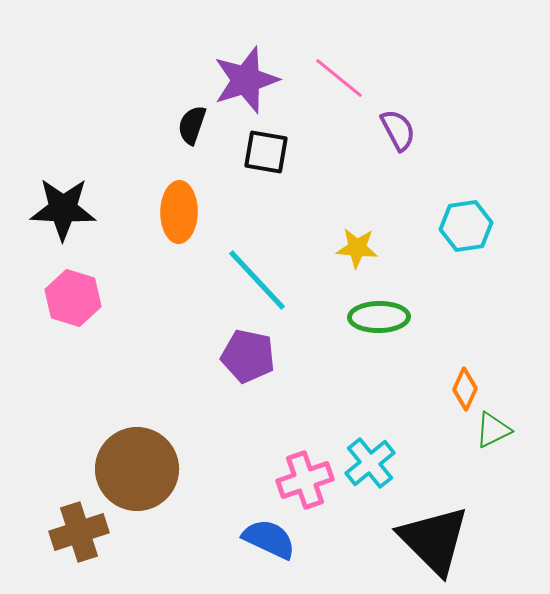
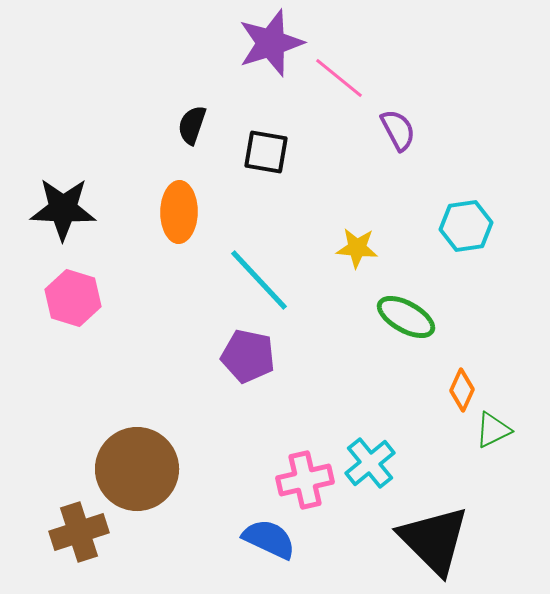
purple star: moved 25 px right, 37 px up
cyan line: moved 2 px right
green ellipse: moved 27 px right; rotated 30 degrees clockwise
orange diamond: moved 3 px left, 1 px down
pink cross: rotated 6 degrees clockwise
